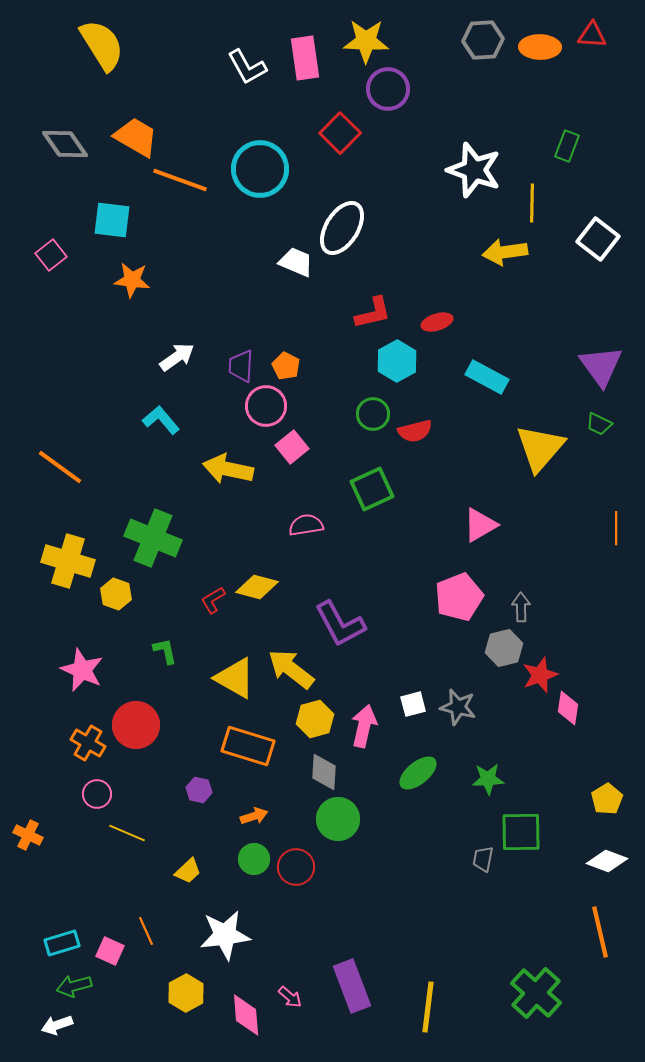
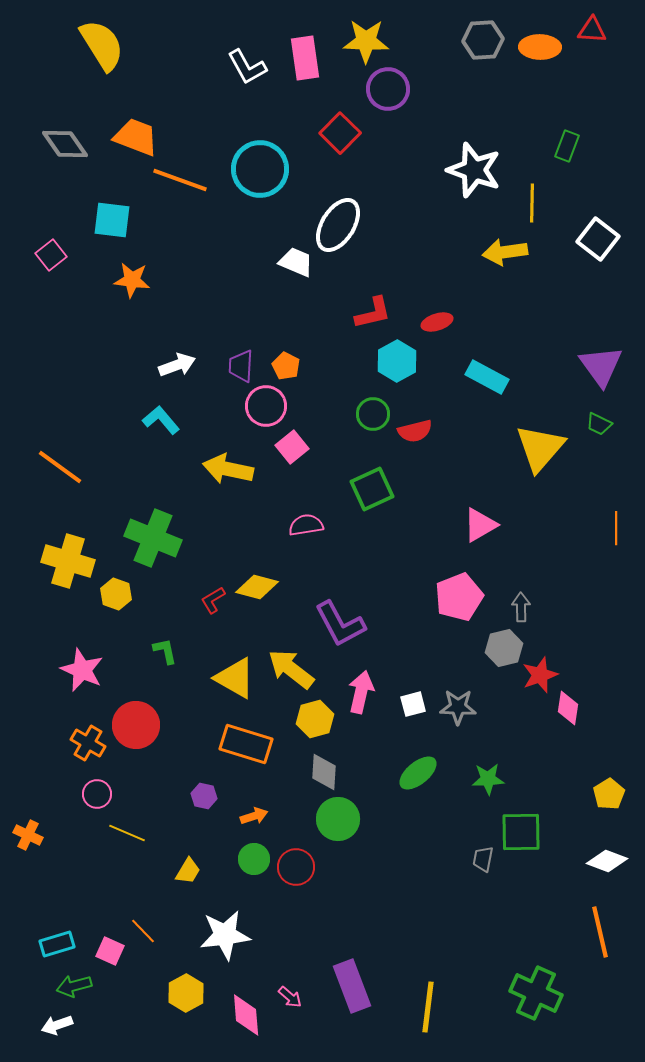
red triangle at (592, 35): moved 5 px up
orange trapezoid at (136, 137): rotated 9 degrees counterclockwise
white ellipse at (342, 228): moved 4 px left, 3 px up
white arrow at (177, 357): moved 8 px down; rotated 15 degrees clockwise
gray star at (458, 707): rotated 12 degrees counterclockwise
pink arrow at (364, 726): moved 3 px left, 34 px up
orange rectangle at (248, 746): moved 2 px left, 2 px up
purple hexagon at (199, 790): moved 5 px right, 6 px down
yellow pentagon at (607, 799): moved 2 px right, 5 px up
yellow trapezoid at (188, 871): rotated 16 degrees counterclockwise
orange line at (146, 931): moved 3 px left; rotated 20 degrees counterclockwise
cyan rectangle at (62, 943): moved 5 px left, 1 px down
green cross at (536, 993): rotated 18 degrees counterclockwise
